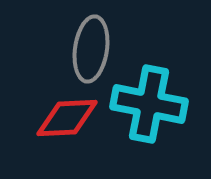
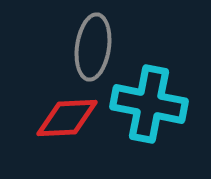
gray ellipse: moved 2 px right, 2 px up
